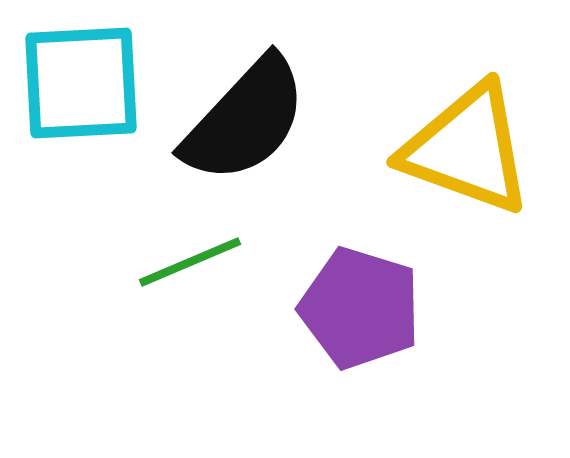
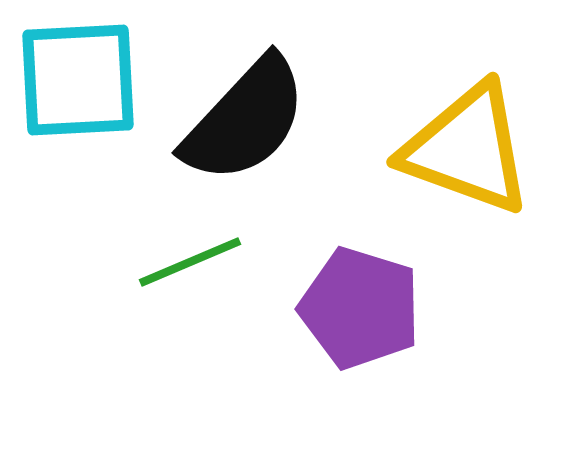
cyan square: moved 3 px left, 3 px up
